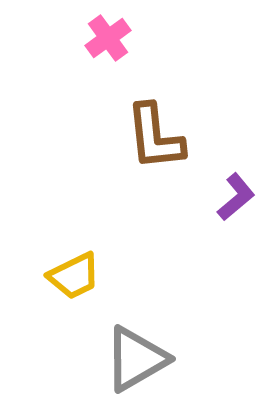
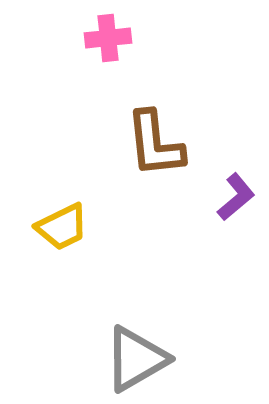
pink cross: rotated 30 degrees clockwise
brown L-shape: moved 7 px down
yellow trapezoid: moved 12 px left, 49 px up
